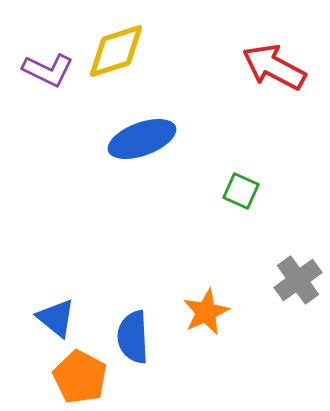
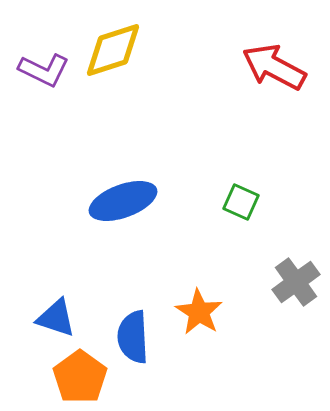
yellow diamond: moved 3 px left, 1 px up
purple L-shape: moved 4 px left
blue ellipse: moved 19 px left, 62 px down
green square: moved 11 px down
gray cross: moved 2 px left, 2 px down
orange star: moved 7 px left; rotated 15 degrees counterclockwise
blue triangle: rotated 21 degrees counterclockwise
orange pentagon: rotated 8 degrees clockwise
